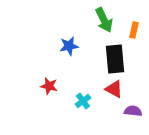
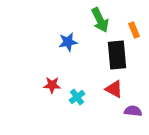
green arrow: moved 4 px left
orange rectangle: rotated 35 degrees counterclockwise
blue star: moved 1 px left, 4 px up
black rectangle: moved 2 px right, 4 px up
red star: moved 3 px right, 1 px up; rotated 12 degrees counterclockwise
cyan cross: moved 6 px left, 4 px up
